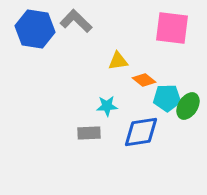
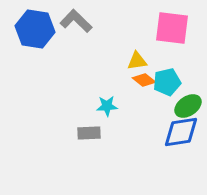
yellow triangle: moved 19 px right
cyan pentagon: moved 16 px up; rotated 12 degrees counterclockwise
green ellipse: rotated 24 degrees clockwise
blue diamond: moved 40 px right
